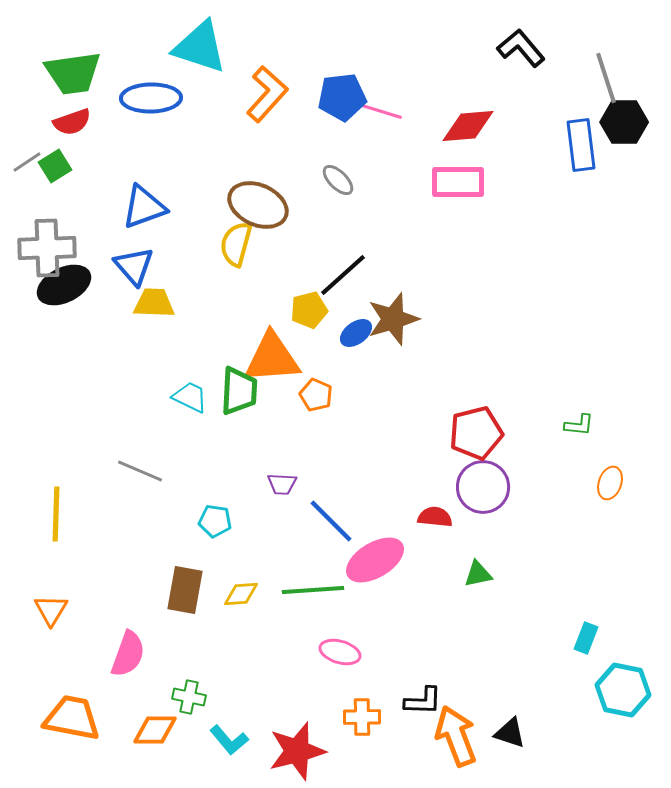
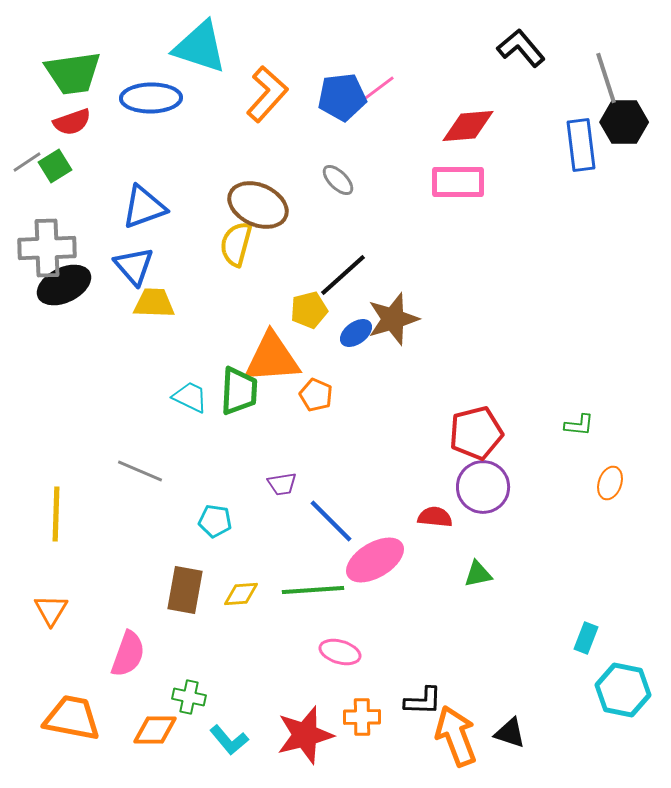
pink line at (380, 111): moved 5 px left, 20 px up; rotated 54 degrees counterclockwise
purple trapezoid at (282, 484): rotated 12 degrees counterclockwise
red star at (297, 751): moved 8 px right, 16 px up
